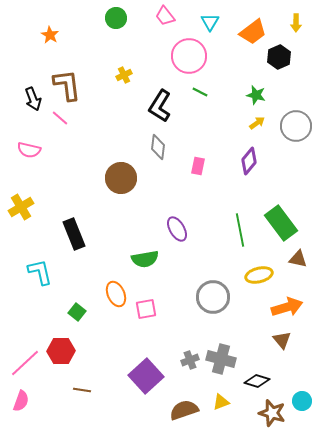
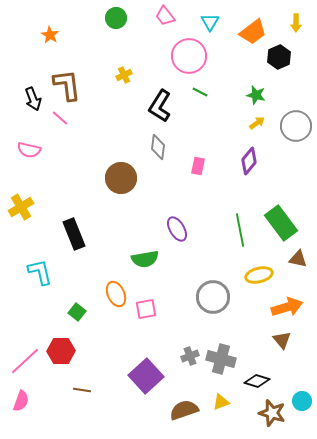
gray cross at (190, 360): moved 4 px up
pink line at (25, 363): moved 2 px up
